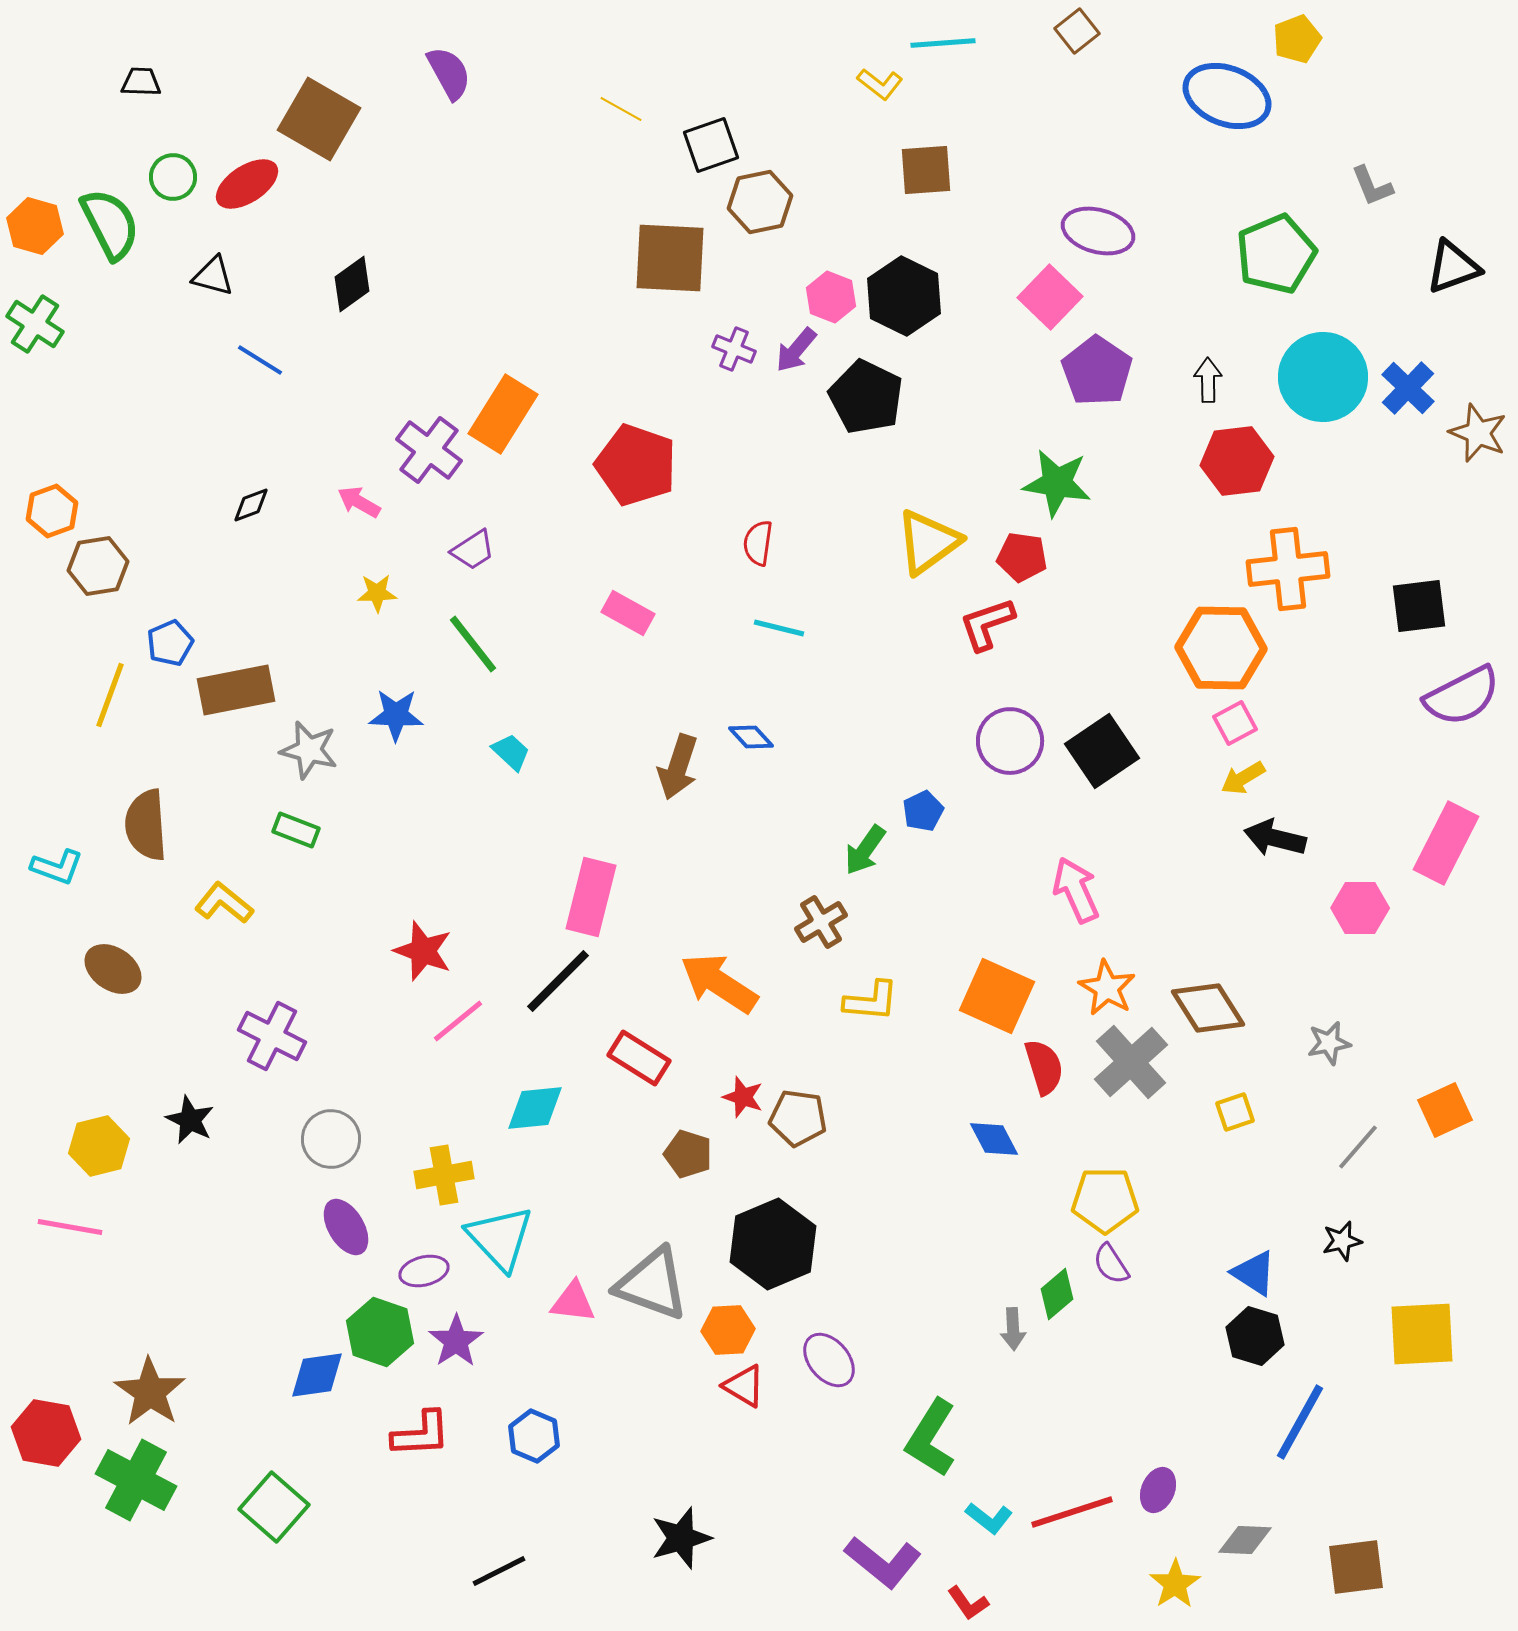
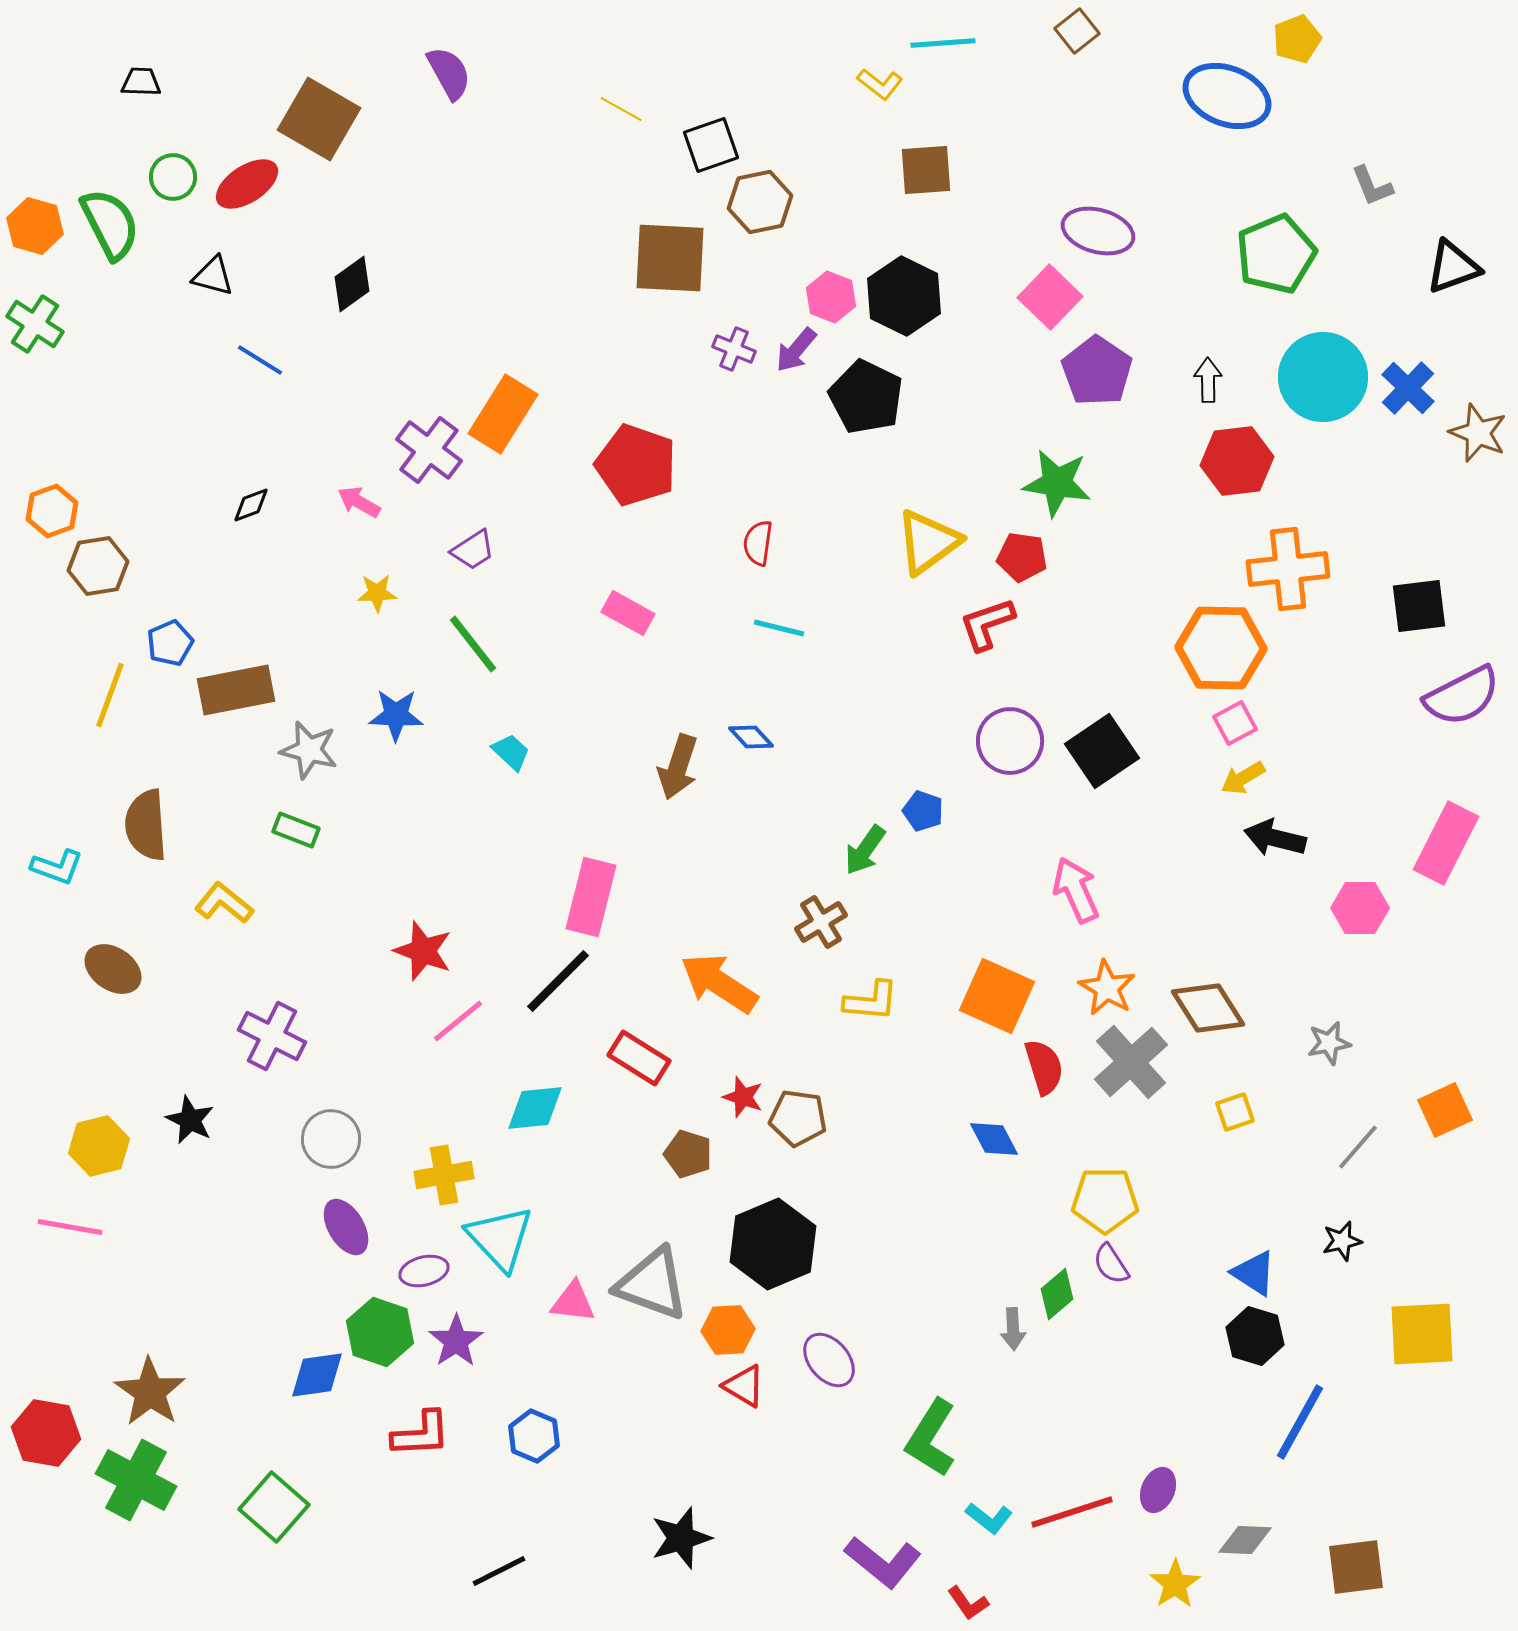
blue pentagon at (923, 811): rotated 27 degrees counterclockwise
